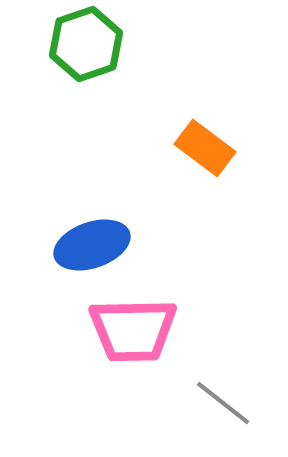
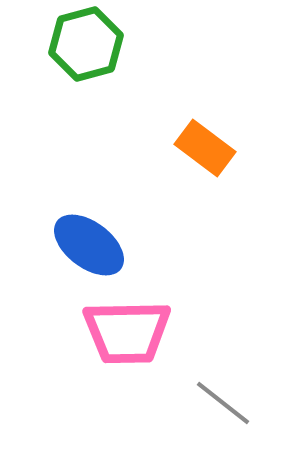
green hexagon: rotated 4 degrees clockwise
blue ellipse: moved 3 px left; rotated 56 degrees clockwise
pink trapezoid: moved 6 px left, 2 px down
